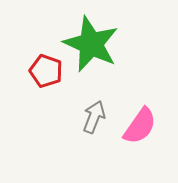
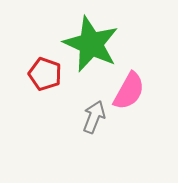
red pentagon: moved 1 px left, 3 px down
pink semicircle: moved 11 px left, 35 px up; rotated 6 degrees counterclockwise
